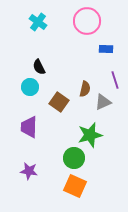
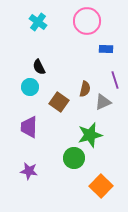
orange square: moved 26 px right; rotated 20 degrees clockwise
